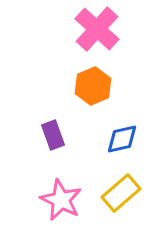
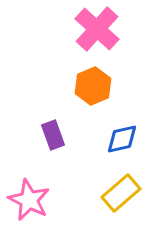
pink star: moved 32 px left
